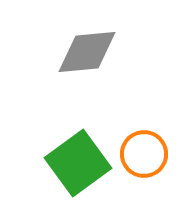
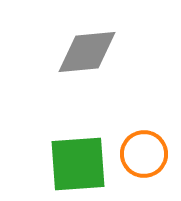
green square: moved 1 px down; rotated 32 degrees clockwise
